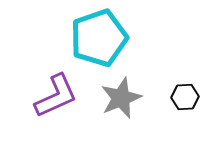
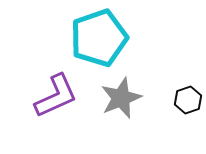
black hexagon: moved 3 px right, 3 px down; rotated 16 degrees counterclockwise
